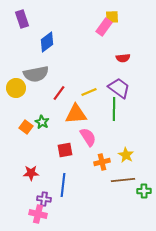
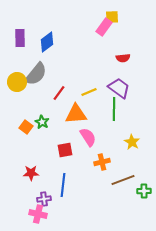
purple rectangle: moved 2 px left, 19 px down; rotated 18 degrees clockwise
gray semicircle: rotated 40 degrees counterclockwise
yellow circle: moved 1 px right, 6 px up
yellow star: moved 6 px right, 13 px up
brown line: rotated 15 degrees counterclockwise
purple cross: rotated 16 degrees counterclockwise
